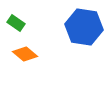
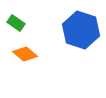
blue hexagon: moved 3 px left, 3 px down; rotated 9 degrees clockwise
